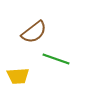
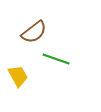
yellow trapezoid: rotated 115 degrees counterclockwise
